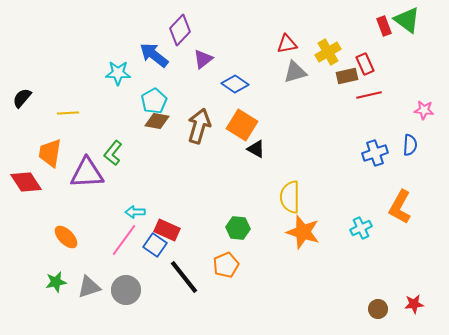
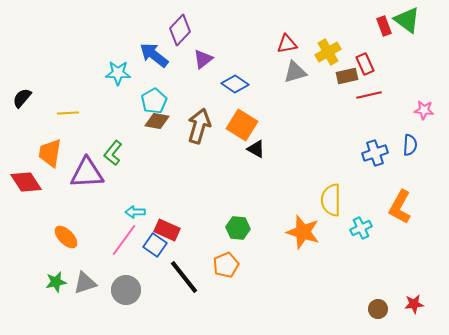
yellow semicircle at (290, 197): moved 41 px right, 3 px down
gray triangle at (89, 287): moved 4 px left, 4 px up
